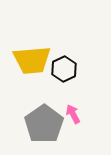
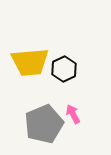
yellow trapezoid: moved 2 px left, 2 px down
gray pentagon: rotated 12 degrees clockwise
